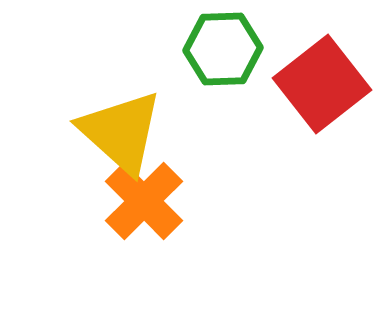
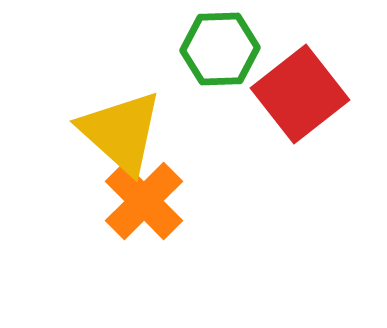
green hexagon: moved 3 px left
red square: moved 22 px left, 10 px down
